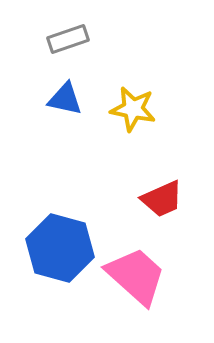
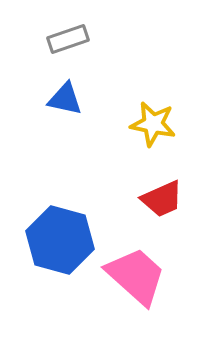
yellow star: moved 20 px right, 15 px down
blue hexagon: moved 8 px up
